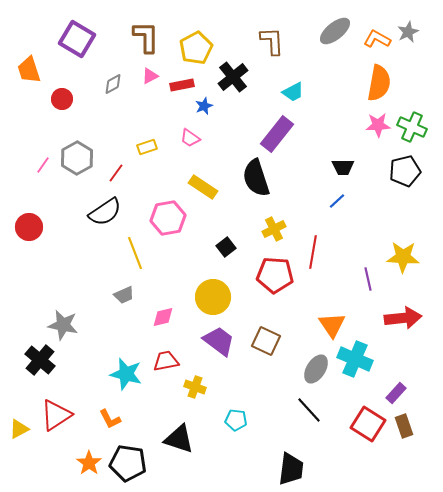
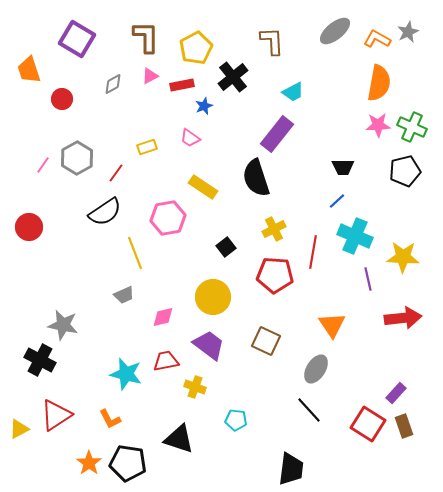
purple trapezoid at (219, 341): moved 10 px left, 4 px down
cyan cross at (355, 359): moved 123 px up
black cross at (40, 360): rotated 12 degrees counterclockwise
